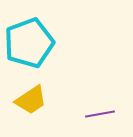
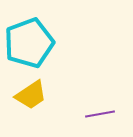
yellow trapezoid: moved 5 px up
